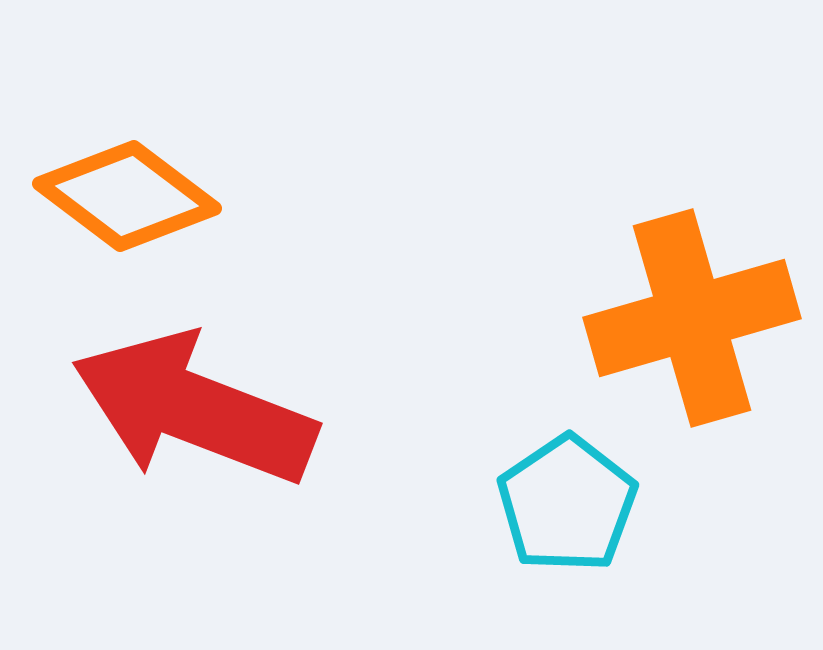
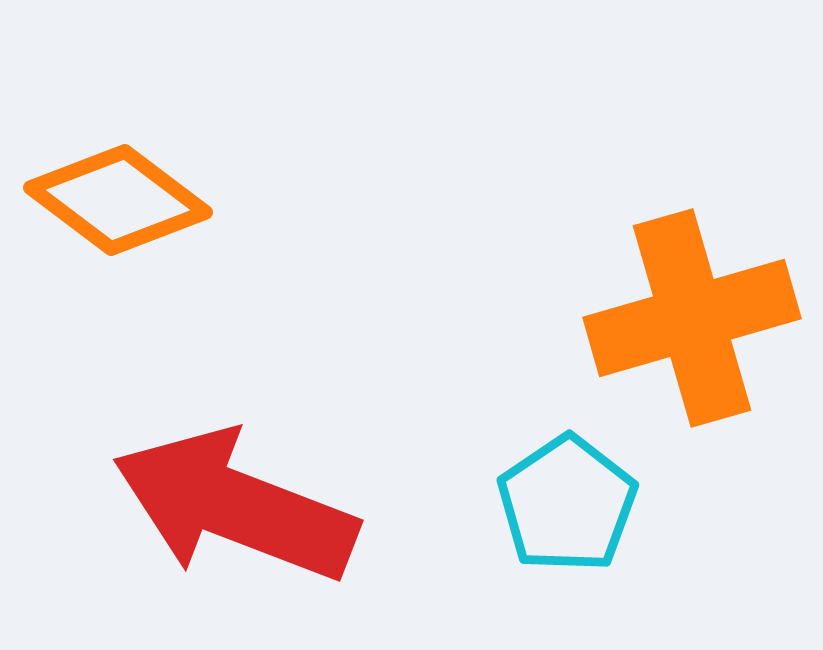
orange diamond: moved 9 px left, 4 px down
red arrow: moved 41 px right, 97 px down
